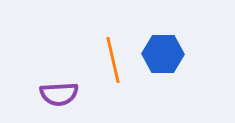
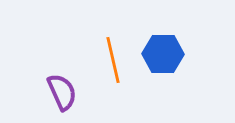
purple semicircle: moved 3 px right, 2 px up; rotated 111 degrees counterclockwise
